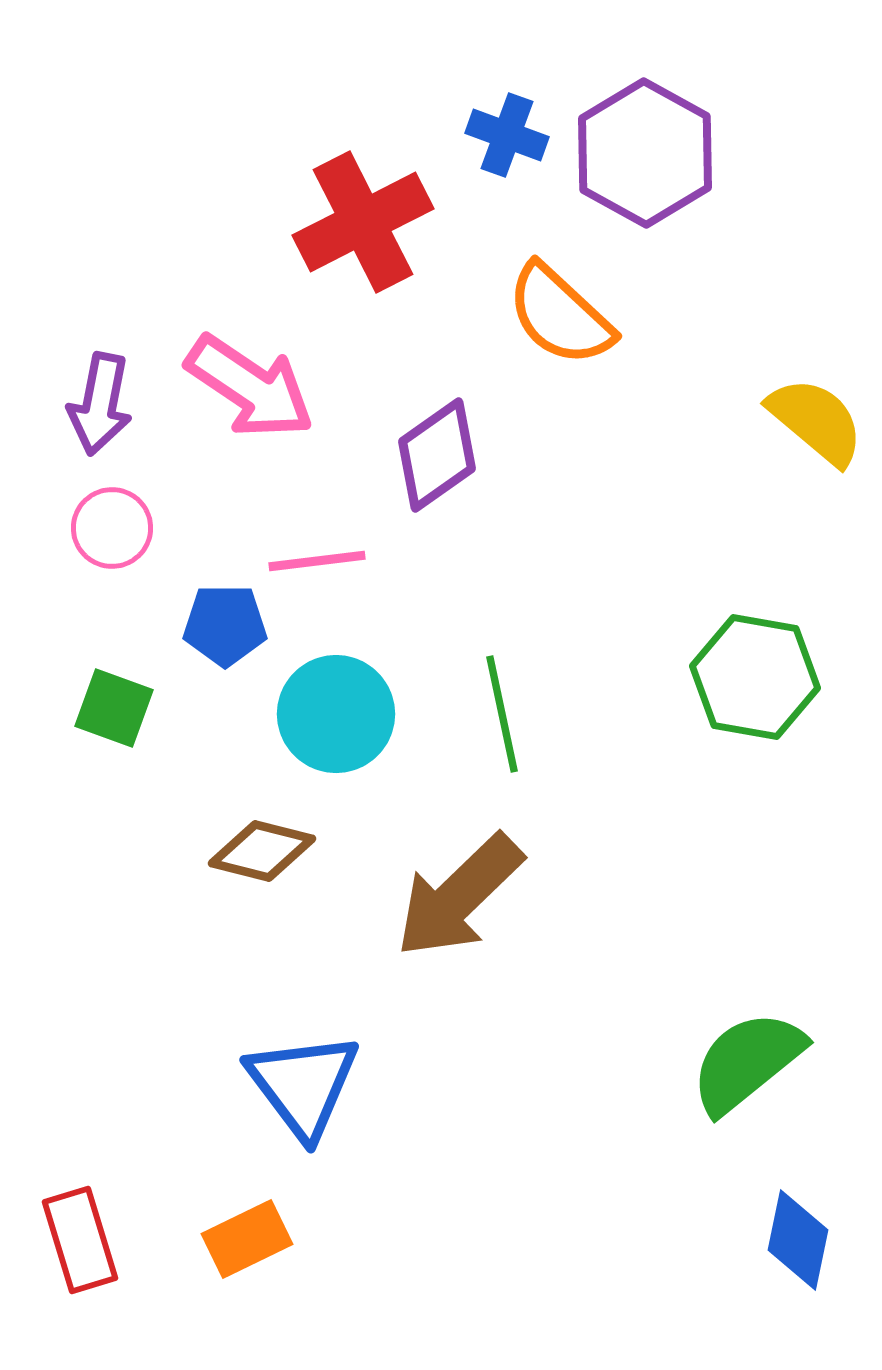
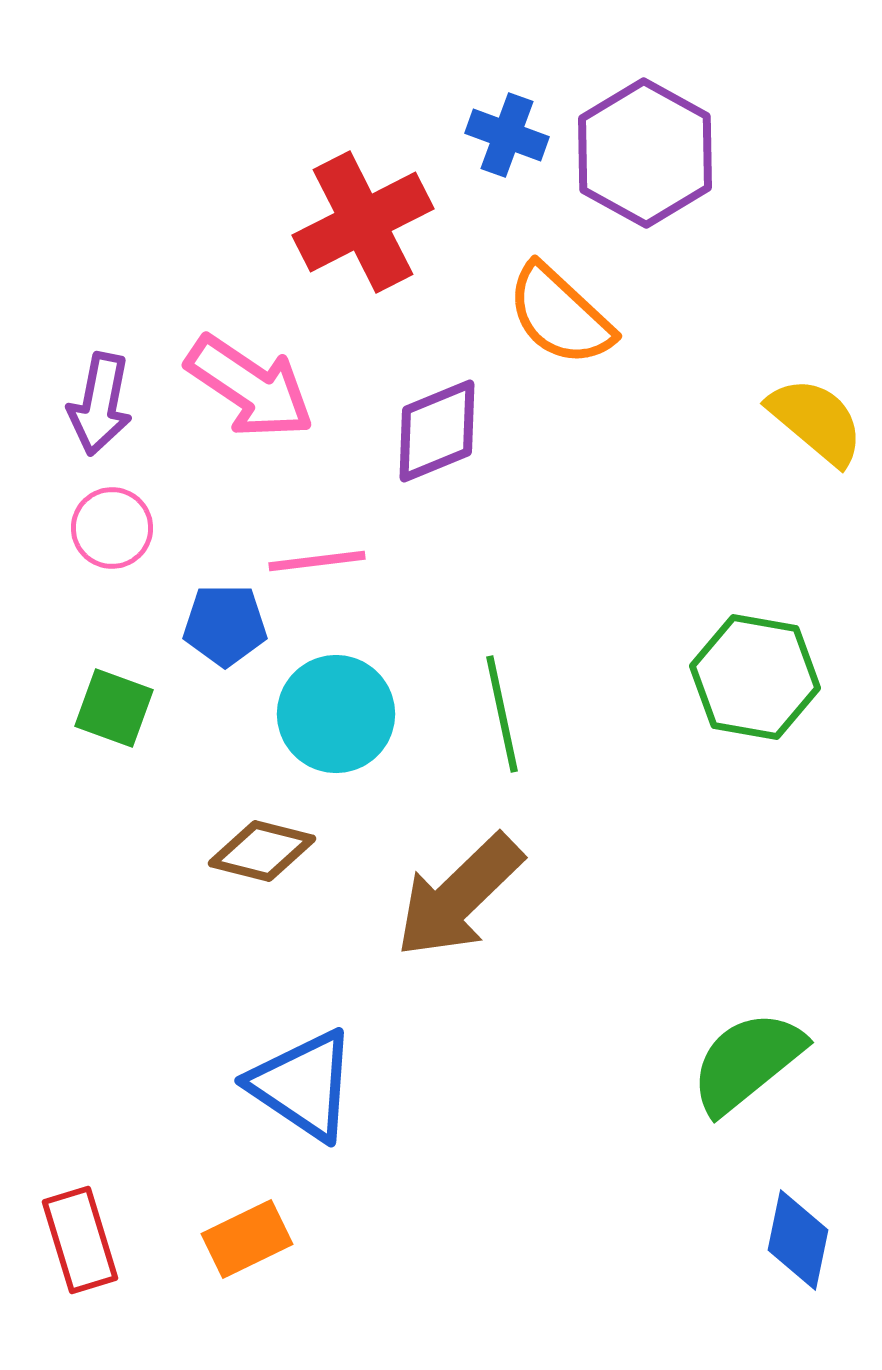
purple diamond: moved 24 px up; rotated 13 degrees clockwise
blue triangle: rotated 19 degrees counterclockwise
